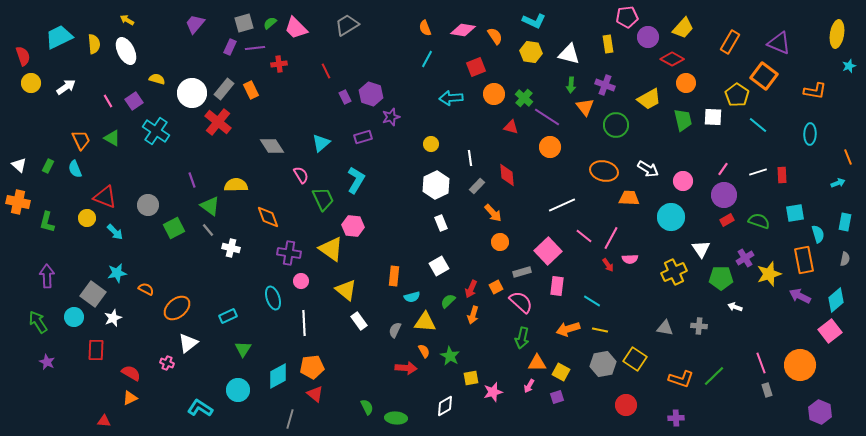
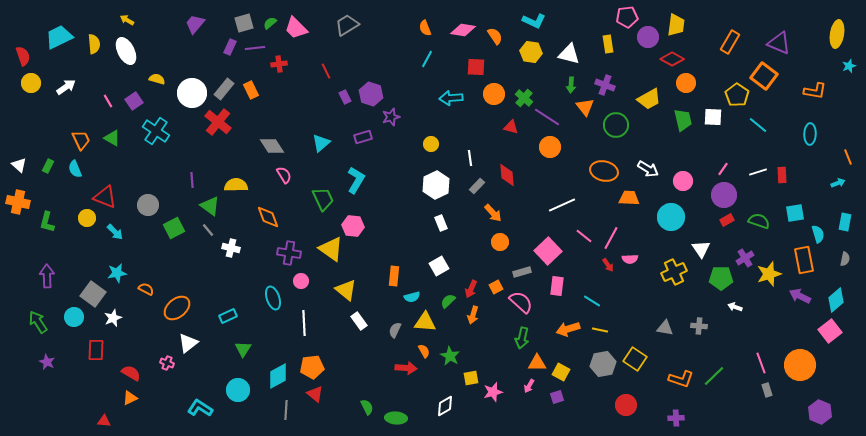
yellow trapezoid at (683, 28): moved 7 px left, 3 px up; rotated 35 degrees counterclockwise
red square at (476, 67): rotated 24 degrees clockwise
pink semicircle at (301, 175): moved 17 px left
purple line at (192, 180): rotated 14 degrees clockwise
gray line at (290, 419): moved 4 px left, 9 px up; rotated 12 degrees counterclockwise
